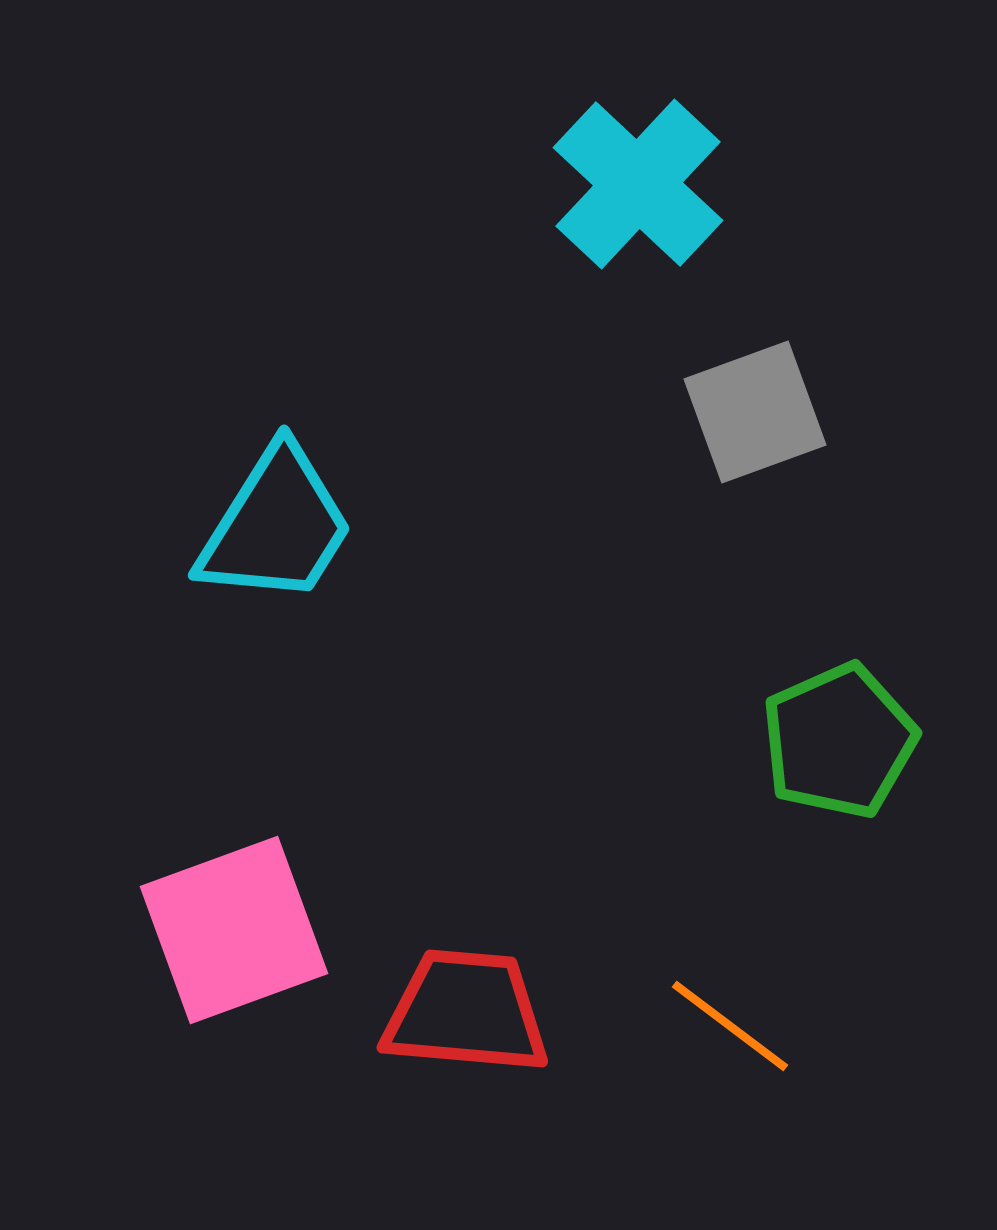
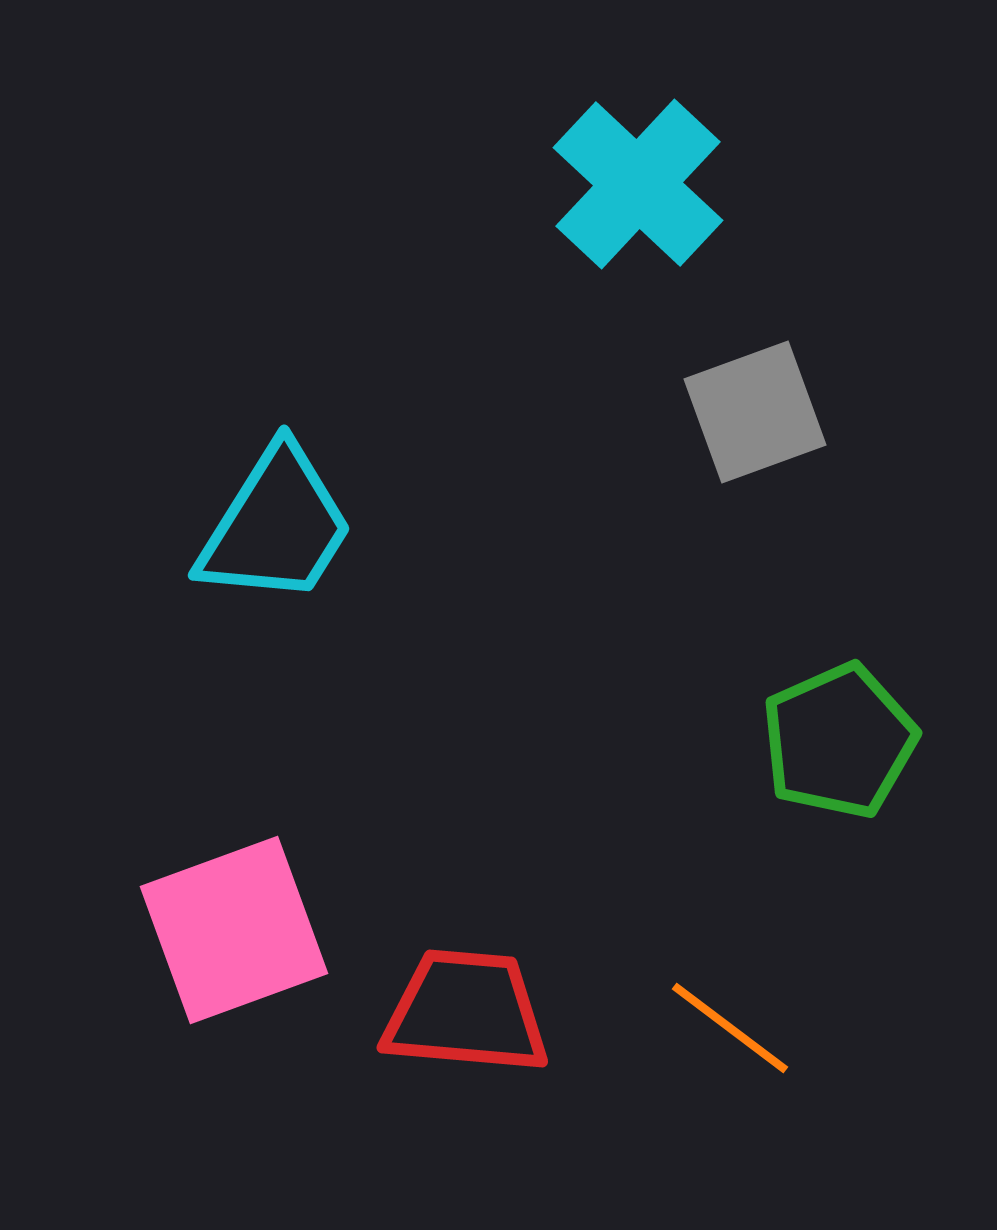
orange line: moved 2 px down
